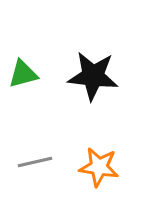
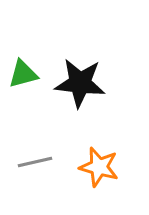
black star: moved 13 px left, 7 px down
orange star: rotated 6 degrees clockwise
